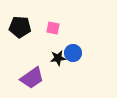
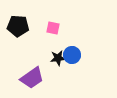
black pentagon: moved 2 px left, 1 px up
blue circle: moved 1 px left, 2 px down
